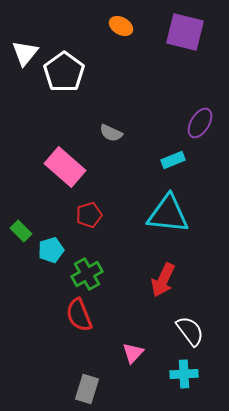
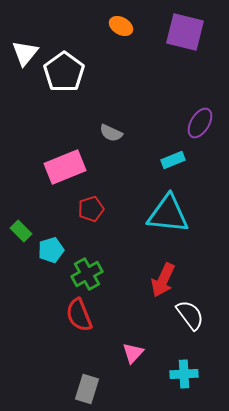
pink rectangle: rotated 63 degrees counterclockwise
red pentagon: moved 2 px right, 6 px up
white semicircle: moved 16 px up
